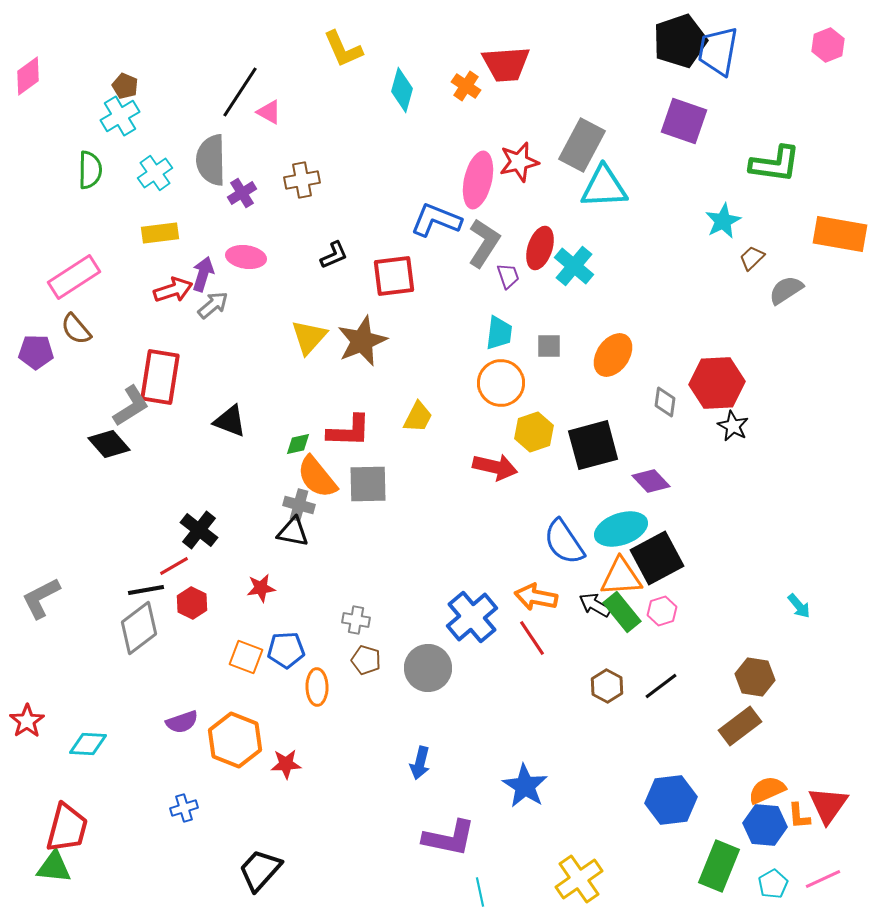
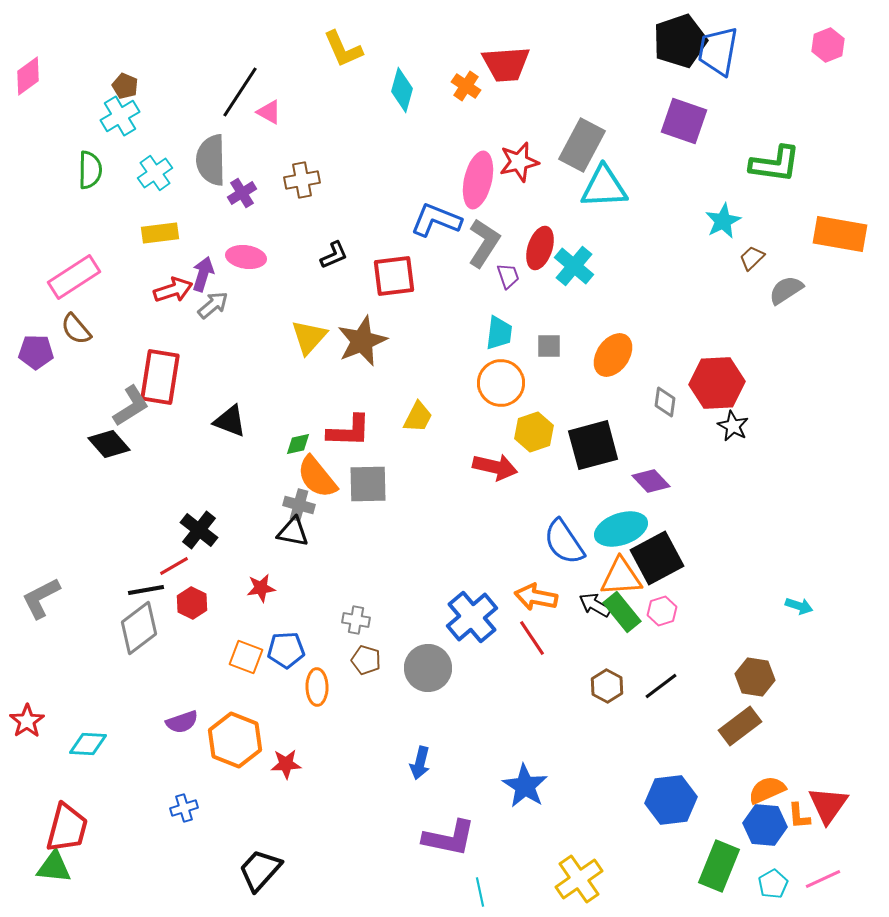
cyan arrow at (799, 606): rotated 32 degrees counterclockwise
